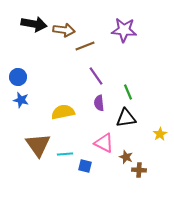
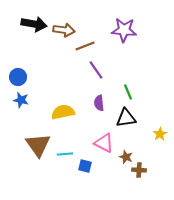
purple line: moved 6 px up
